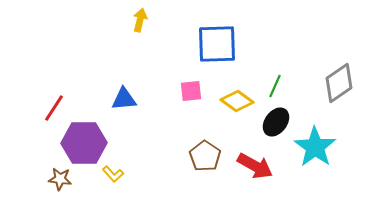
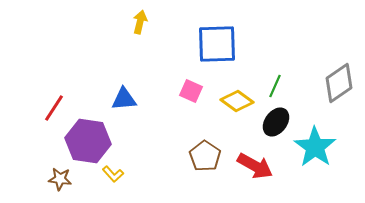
yellow arrow: moved 2 px down
pink square: rotated 30 degrees clockwise
purple hexagon: moved 4 px right, 2 px up; rotated 9 degrees clockwise
